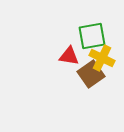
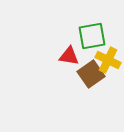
yellow cross: moved 6 px right, 2 px down
